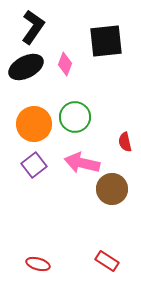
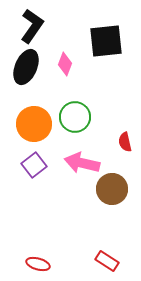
black L-shape: moved 1 px left, 1 px up
black ellipse: rotated 40 degrees counterclockwise
